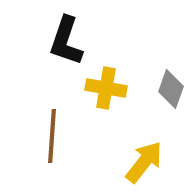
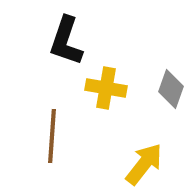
yellow arrow: moved 2 px down
